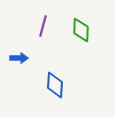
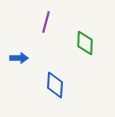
purple line: moved 3 px right, 4 px up
green diamond: moved 4 px right, 13 px down
